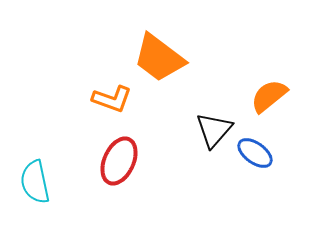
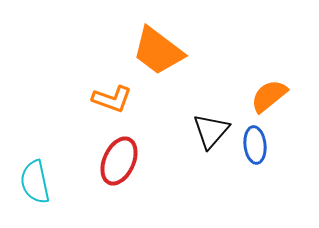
orange trapezoid: moved 1 px left, 7 px up
black triangle: moved 3 px left, 1 px down
blue ellipse: moved 8 px up; rotated 48 degrees clockwise
